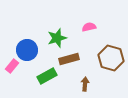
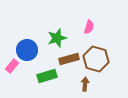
pink semicircle: rotated 120 degrees clockwise
brown hexagon: moved 15 px left, 1 px down
green rectangle: rotated 12 degrees clockwise
